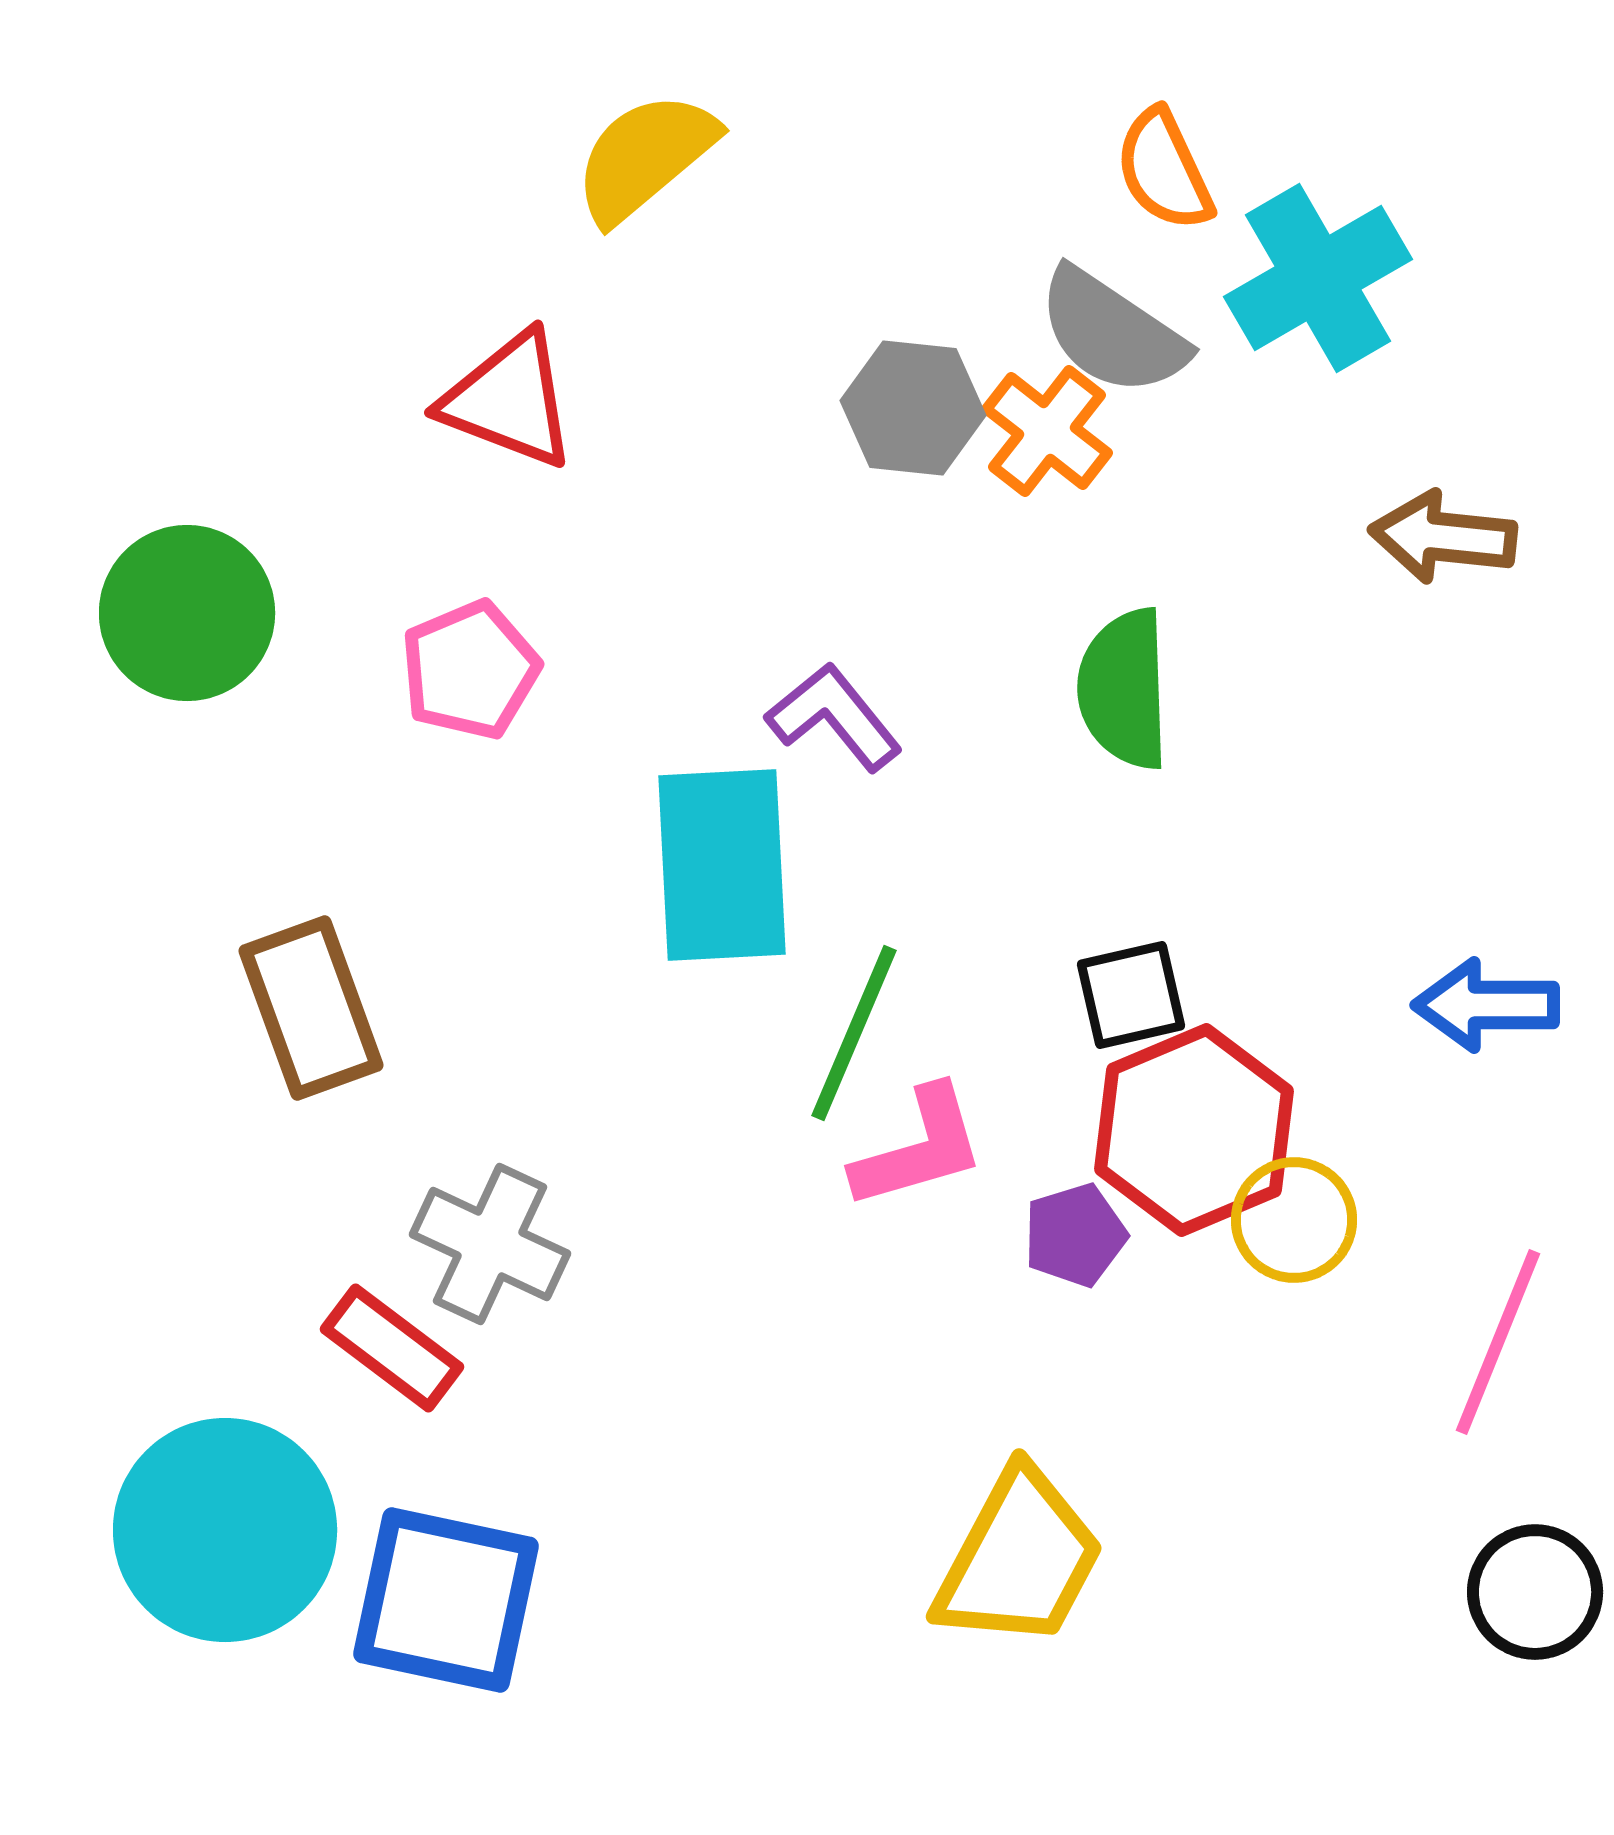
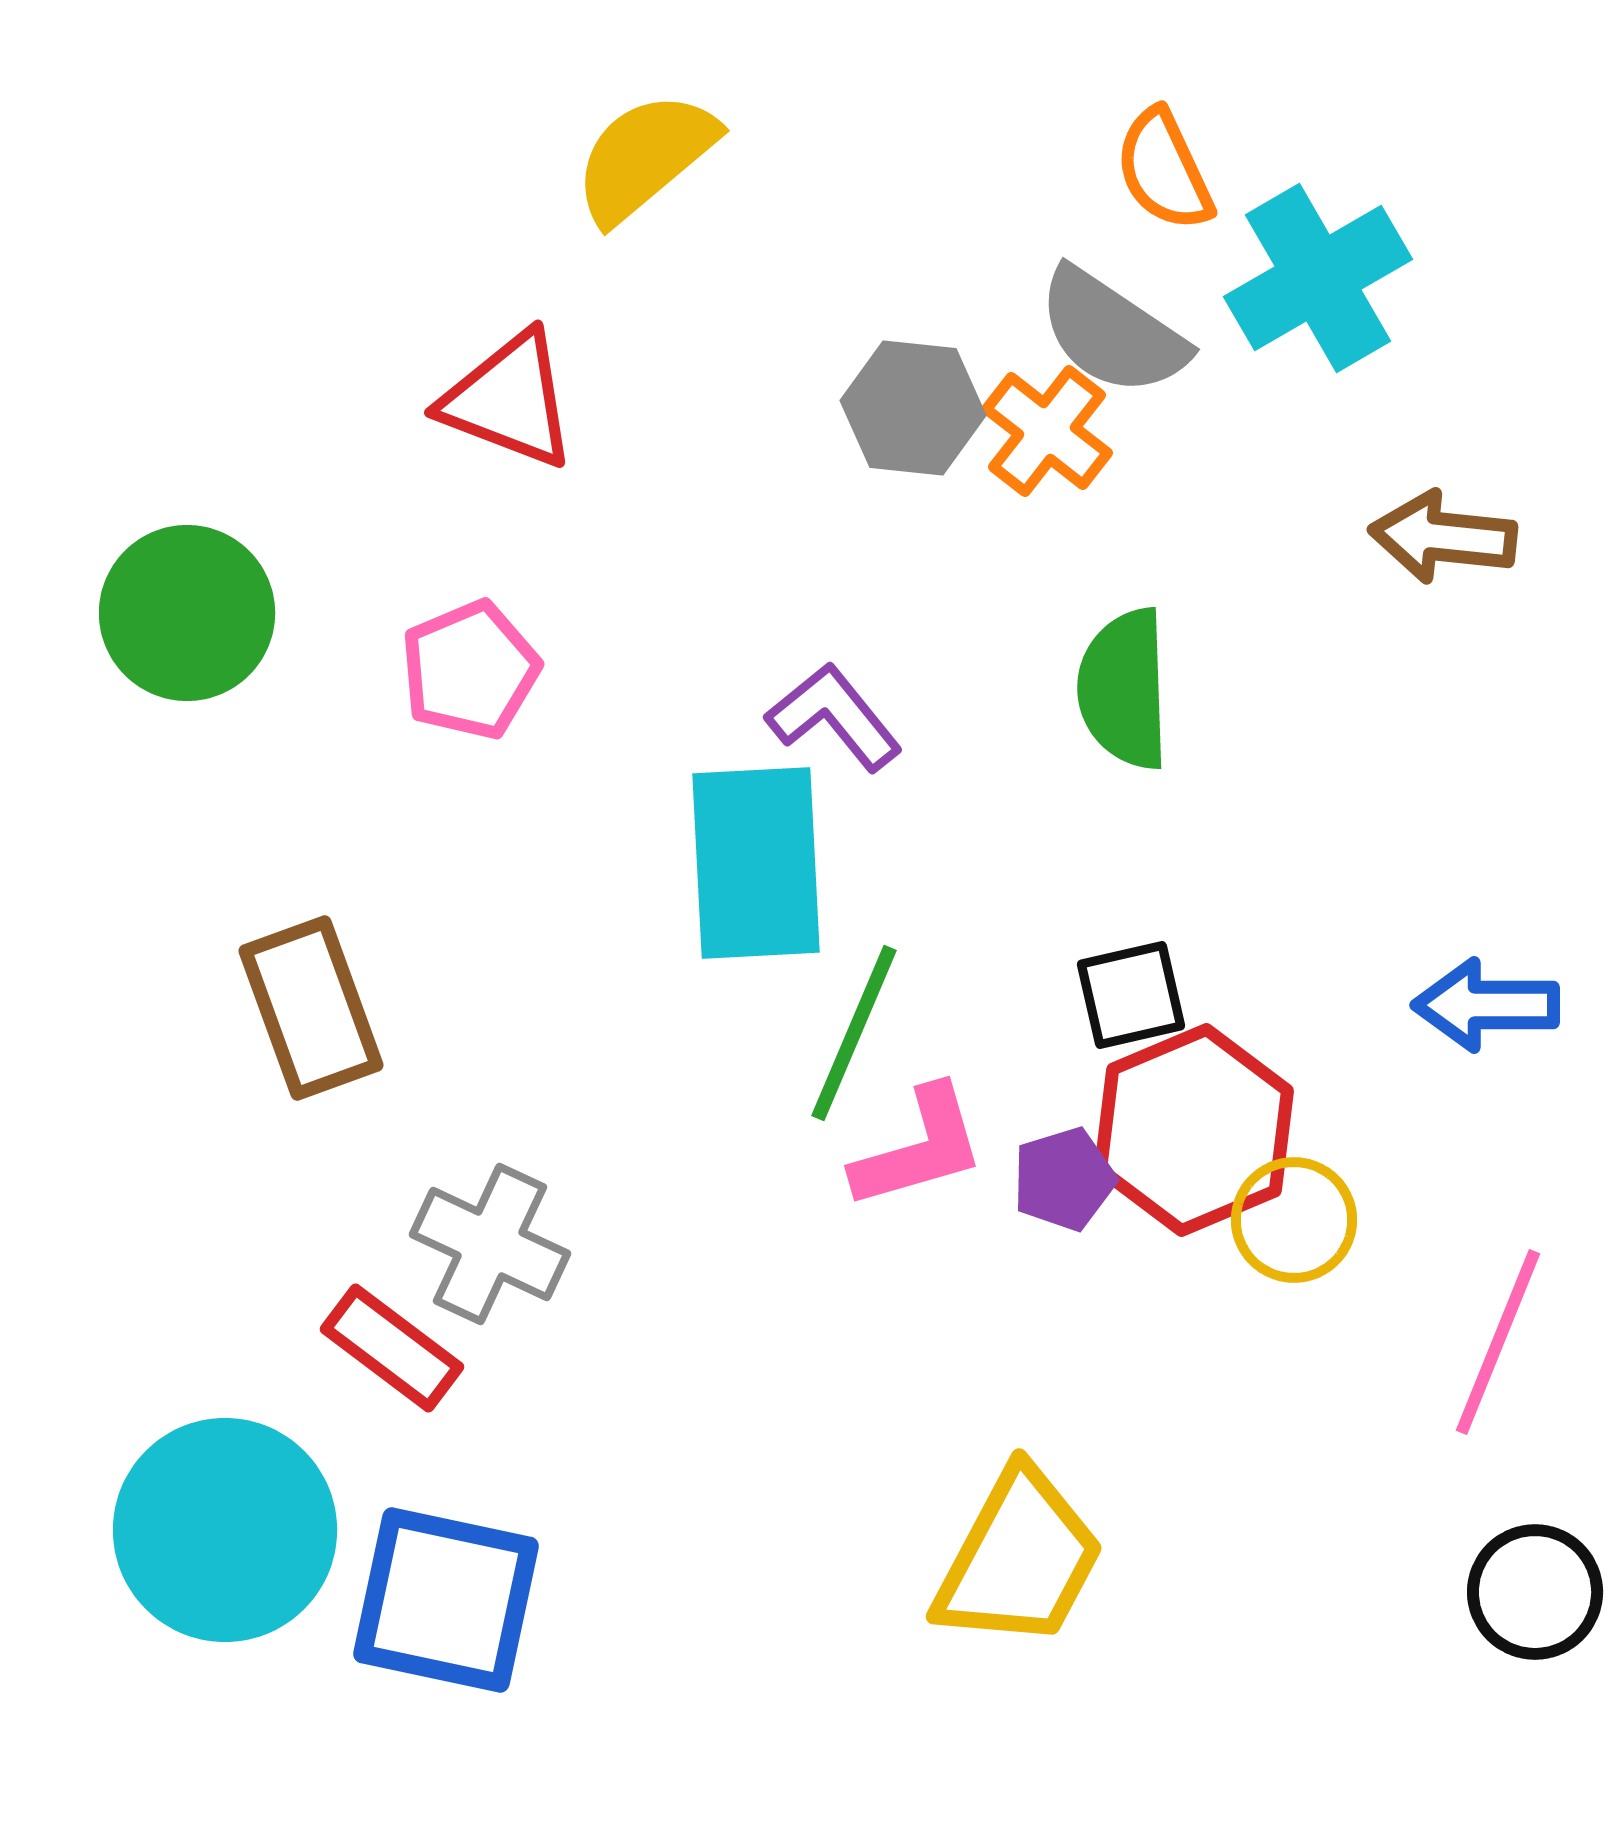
cyan rectangle: moved 34 px right, 2 px up
purple pentagon: moved 11 px left, 56 px up
